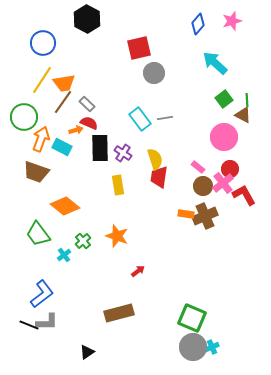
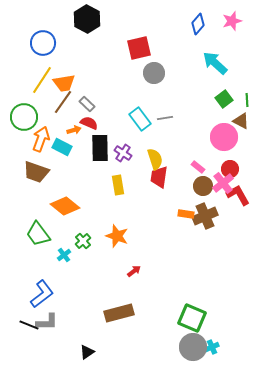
brown triangle at (243, 115): moved 2 px left, 6 px down
orange arrow at (76, 130): moved 2 px left
red L-shape at (244, 195): moved 6 px left
red arrow at (138, 271): moved 4 px left
